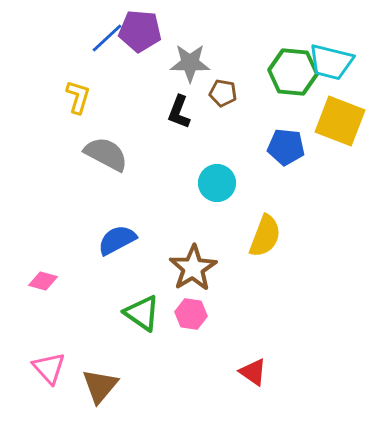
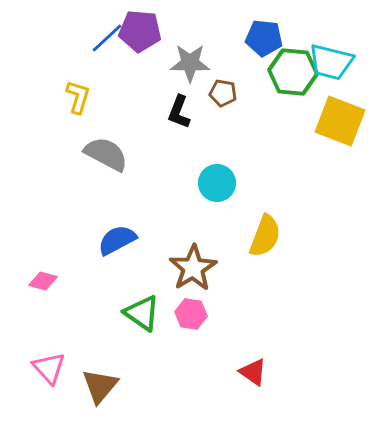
blue pentagon: moved 22 px left, 109 px up
